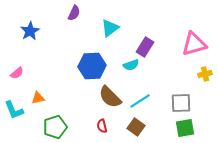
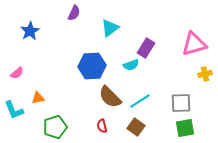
purple rectangle: moved 1 px right, 1 px down
